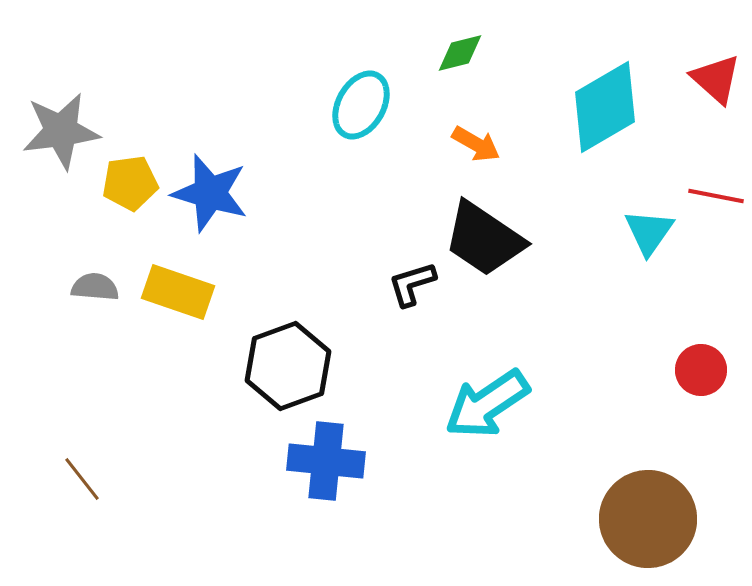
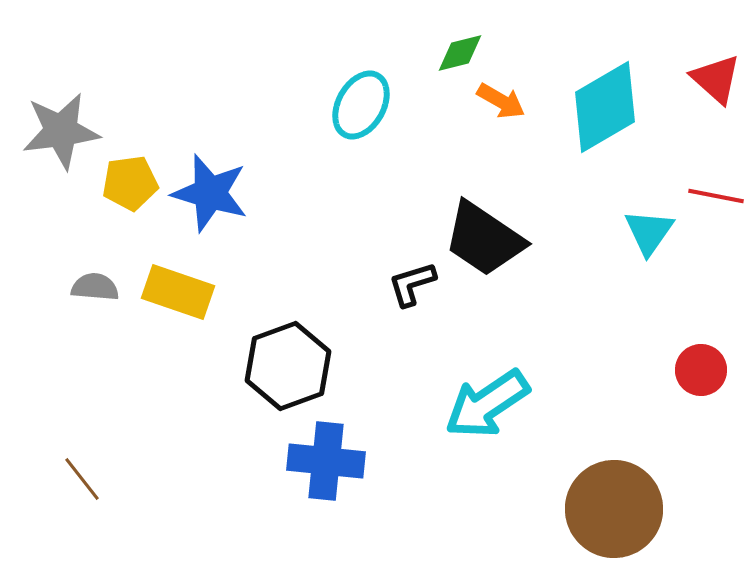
orange arrow: moved 25 px right, 43 px up
brown circle: moved 34 px left, 10 px up
